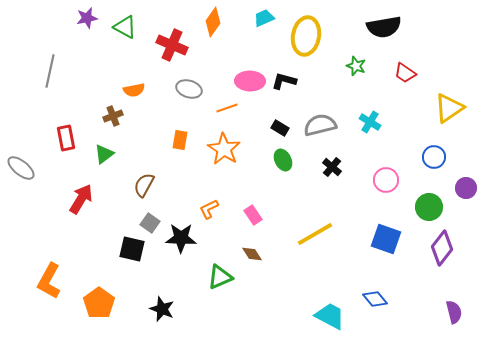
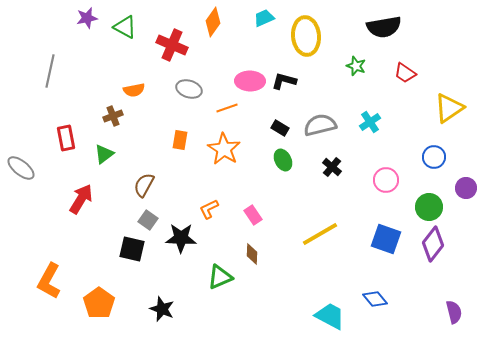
yellow ellipse at (306, 36): rotated 15 degrees counterclockwise
cyan cross at (370, 122): rotated 25 degrees clockwise
gray square at (150, 223): moved 2 px left, 3 px up
yellow line at (315, 234): moved 5 px right
purple diamond at (442, 248): moved 9 px left, 4 px up
brown diamond at (252, 254): rotated 35 degrees clockwise
